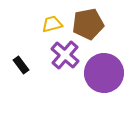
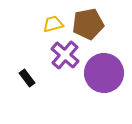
yellow trapezoid: moved 1 px right
black rectangle: moved 6 px right, 13 px down
